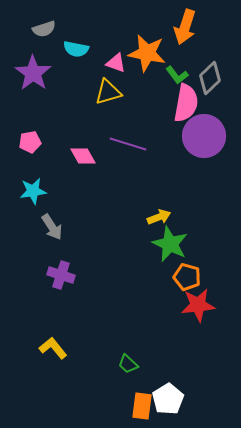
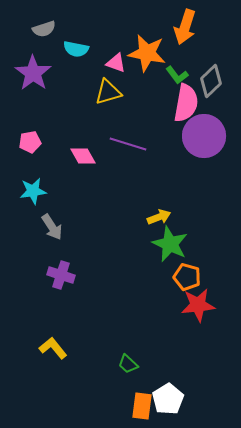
gray diamond: moved 1 px right, 3 px down
